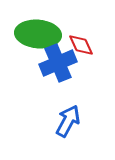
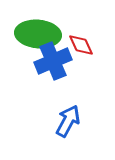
blue cross: moved 5 px left, 2 px up
